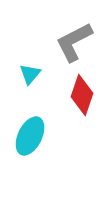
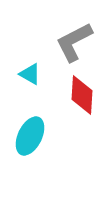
cyan triangle: rotated 40 degrees counterclockwise
red diamond: rotated 15 degrees counterclockwise
